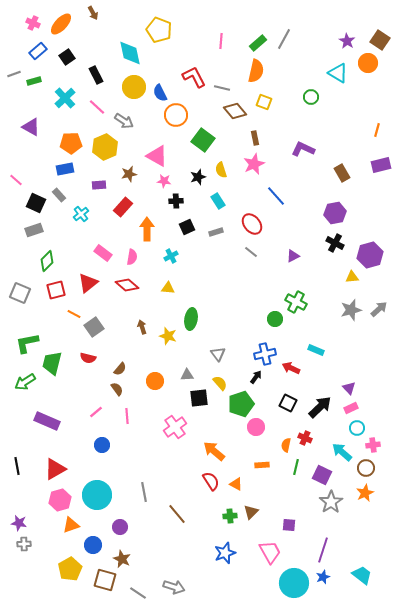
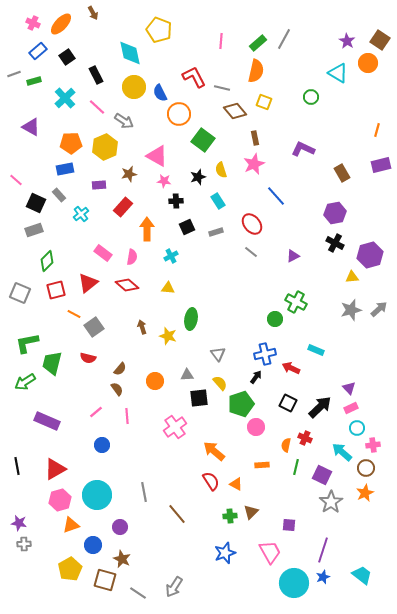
orange circle at (176, 115): moved 3 px right, 1 px up
gray arrow at (174, 587): rotated 105 degrees clockwise
